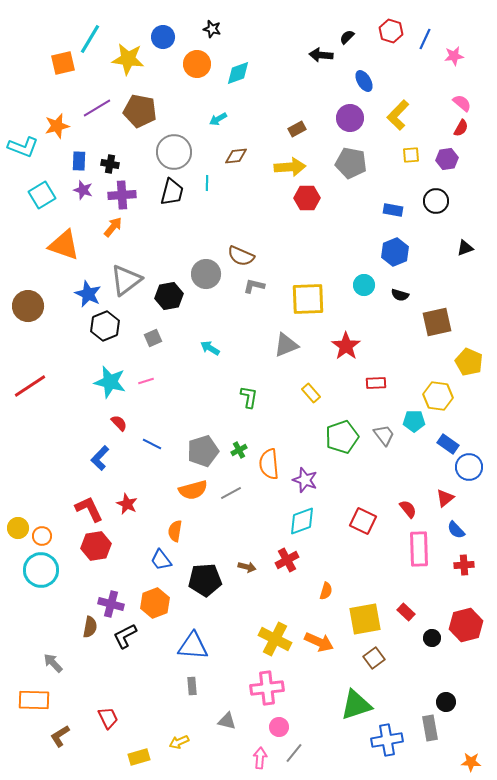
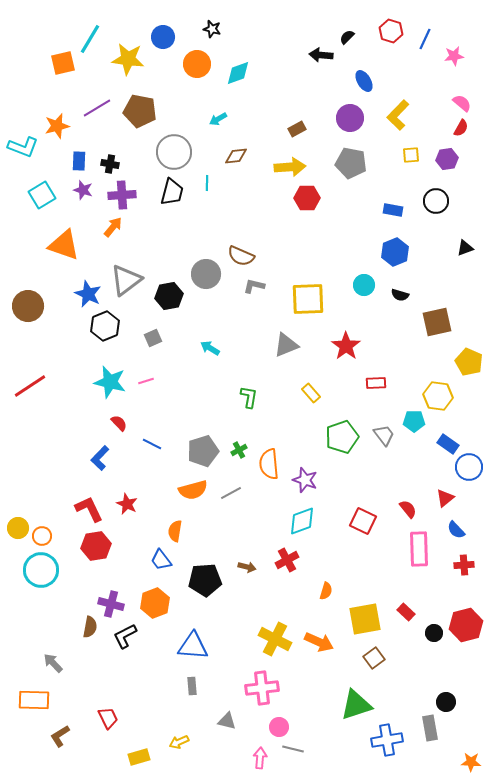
black circle at (432, 638): moved 2 px right, 5 px up
pink cross at (267, 688): moved 5 px left
gray line at (294, 753): moved 1 px left, 4 px up; rotated 65 degrees clockwise
